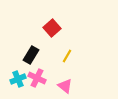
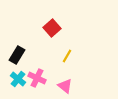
black rectangle: moved 14 px left
cyan cross: rotated 28 degrees counterclockwise
